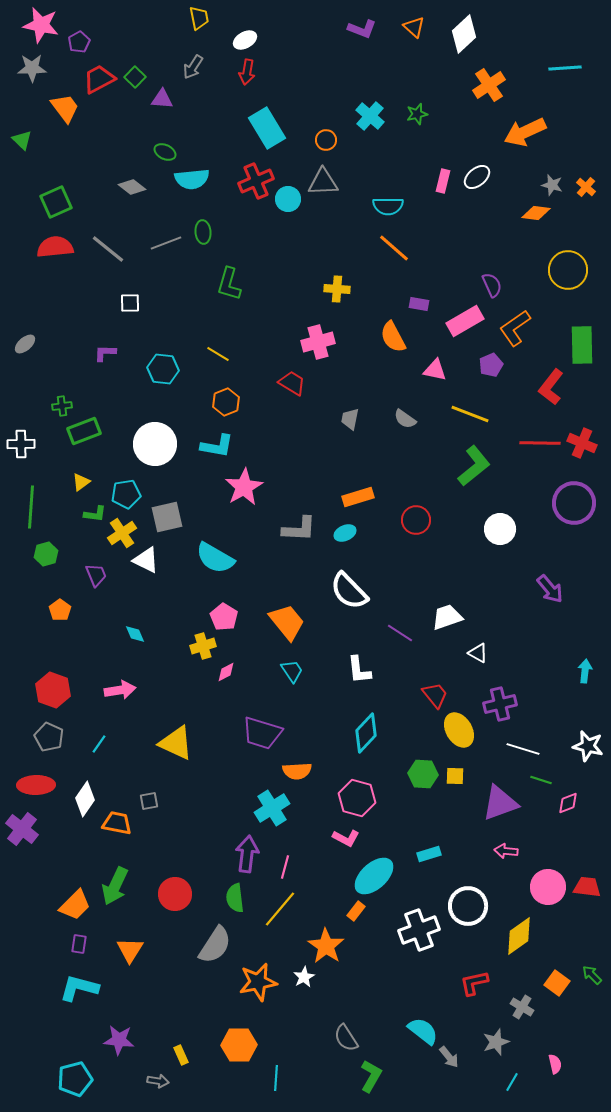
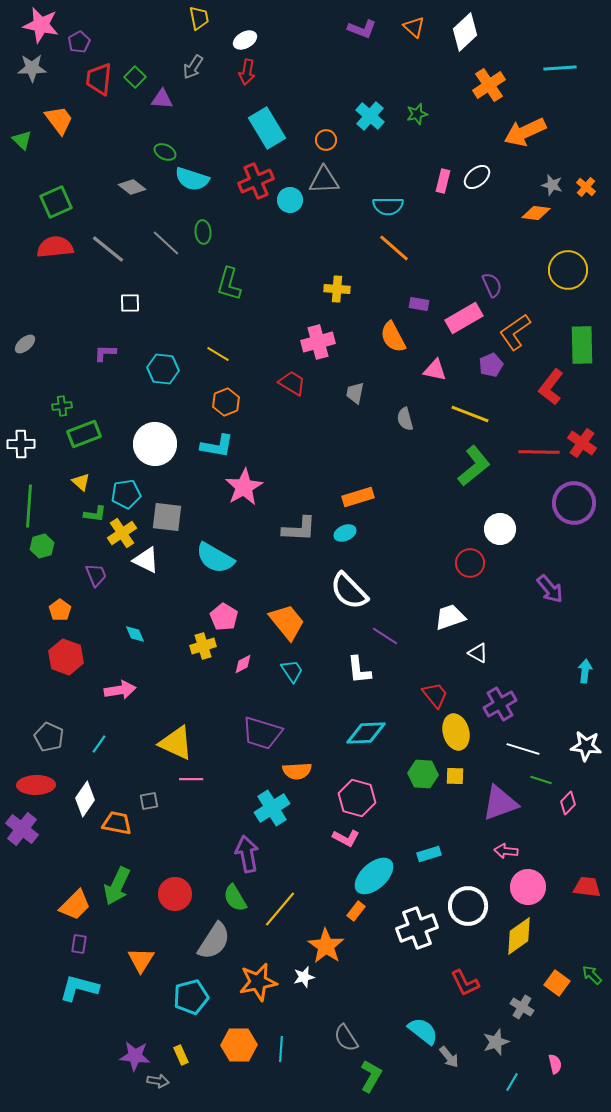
white diamond at (464, 34): moved 1 px right, 2 px up
cyan line at (565, 68): moved 5 px left
red trapezoid at (99, 79): rotated 56 degrees counterclockwise
orange trapezoid at (65, 108): moved 6 px left, 12 px down
cyan semicircle at (192, 179): rotated 24 degrees clockwise
gray triangle at (323, 182): moved 1 px right, 2 px up
cyan circle at (288, 199): moved 2 px right, 1 px down
gray line at (166, 243): rotated 64 degrees clockwise
pink rectangle at (465, 321): moved 1 px left, 3 px up
orange L-shape at (515, 328): moved 4 px down
gray trapezoid at (350, 419): moved 5 px right, 26 px up
gray semicircle at (405, 419): rotated 40 degrees clockwise
green rectangle at (84, 431): moved 3 px down
red line at (540, 443): moved 1 px left, 9 px down
red cross at (582, 443): rotated 12 degrees clockwise
yellow triangle at (81, 482): rotated 42 degrees counterclockwise
green line at (31, 507): moved 2 px left, 1 px up
gray square at (167, 517): rotated 20 degrees clockwise
red circle at (416, 520): moved 54 px right, 43 px down
green hexagon at (46, 554): moved 4 px left, 8 px up
white trapezoid at (447, 617): moved 3 px right
purple line at (400, 633): moved 15 px left, 3 px down
pink diamond at (226, 672): moved 17 px right, 8 px up
red hexagon at (53, 690): moved 13 px right, 33 px up
purple cross at (500, 704): rotated 16 degrees counterclockwise
yellow ellipse at (459, 730): moved 3 px left, 2 px down; rotated 16 degrees clockwise
cyan diamond at (366, 733): rotated 45 degrees clockwise
white star at (588, 746): moved 2 px left; rotated 8 degrees counterclockwise
pink diamond at (568, 803): rotated 25 degrees counterclockwise
purple arrow at (247, 854): rotated 18 degrees counterclockwise
pink line at (285, 867): moved 94 px left, 88 px up; rotated 75 degrees clockwise
green arrow at (115, 886): moved 2 px right
pink circle at (548, 887): moved 20 px left
green semicircle at (235, 898): rotated 24 degrees counterclockwise
white cross at (419, 930): moved 2 px left, 2 px up
gray semicircle at (215, 945): moved 1 px left, 4 px up
orange triangle at (130, 950): moved 11 px right, 10 px down
white star at (304, 977): rotated 15 degrees clockwise
red L-shape at (474, 983): moved 9 px left; rotated 104 degrees counterclockwise
purple star at (119, 1040): moved 16 px right, 16 px down
cyan line at (276, 1078): moved 5 px right, 29 px up
cyan pentagon at (75, 1079): moved 116 px right, 82 px up
